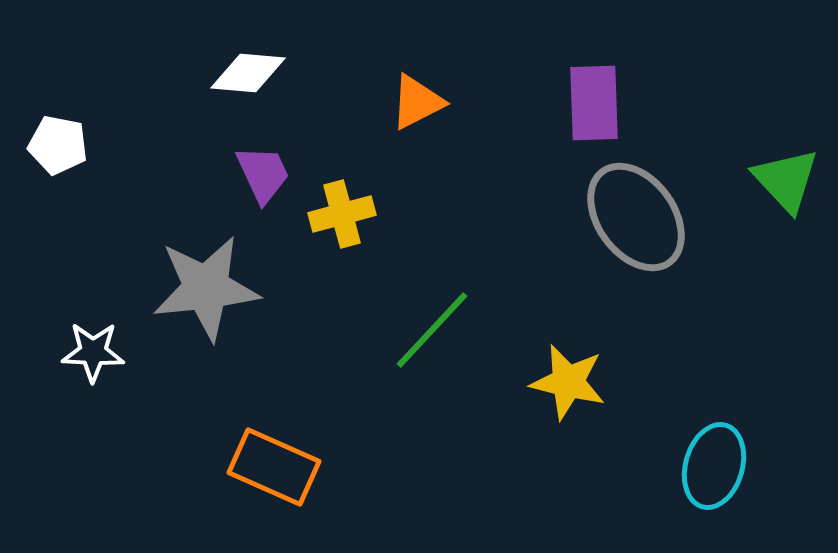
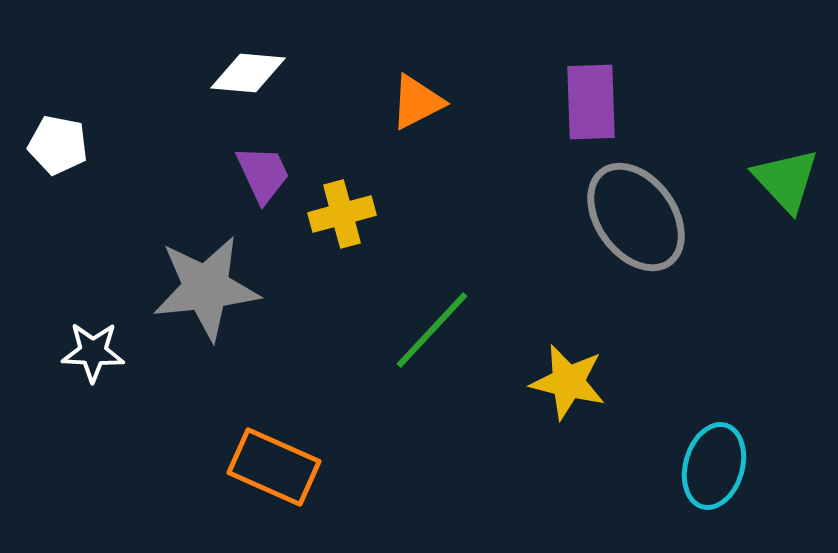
purple rectangle: moved 3 px left, 1 px up
